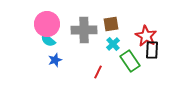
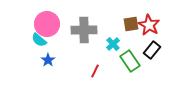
brown square: moved 20 px right
red star: moved 3 px right, 11 px up
cyan semicircle: moved 9 px left
black rectangle: rotated 36 degrees clockwise
blue star: moved 7 px left; rotated 16 degrees counterclockwise
red line: moved 3 px left, 1 px up
